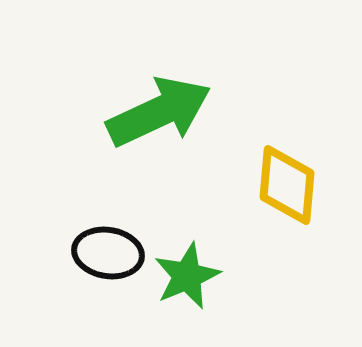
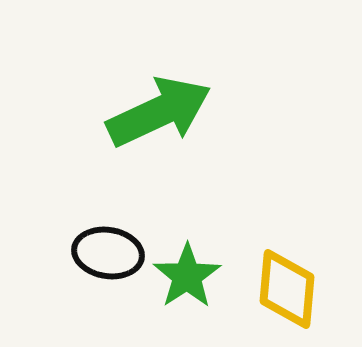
yellow diamond: moved 104 px down
green star: rotated 10 degrees counterclockwise
